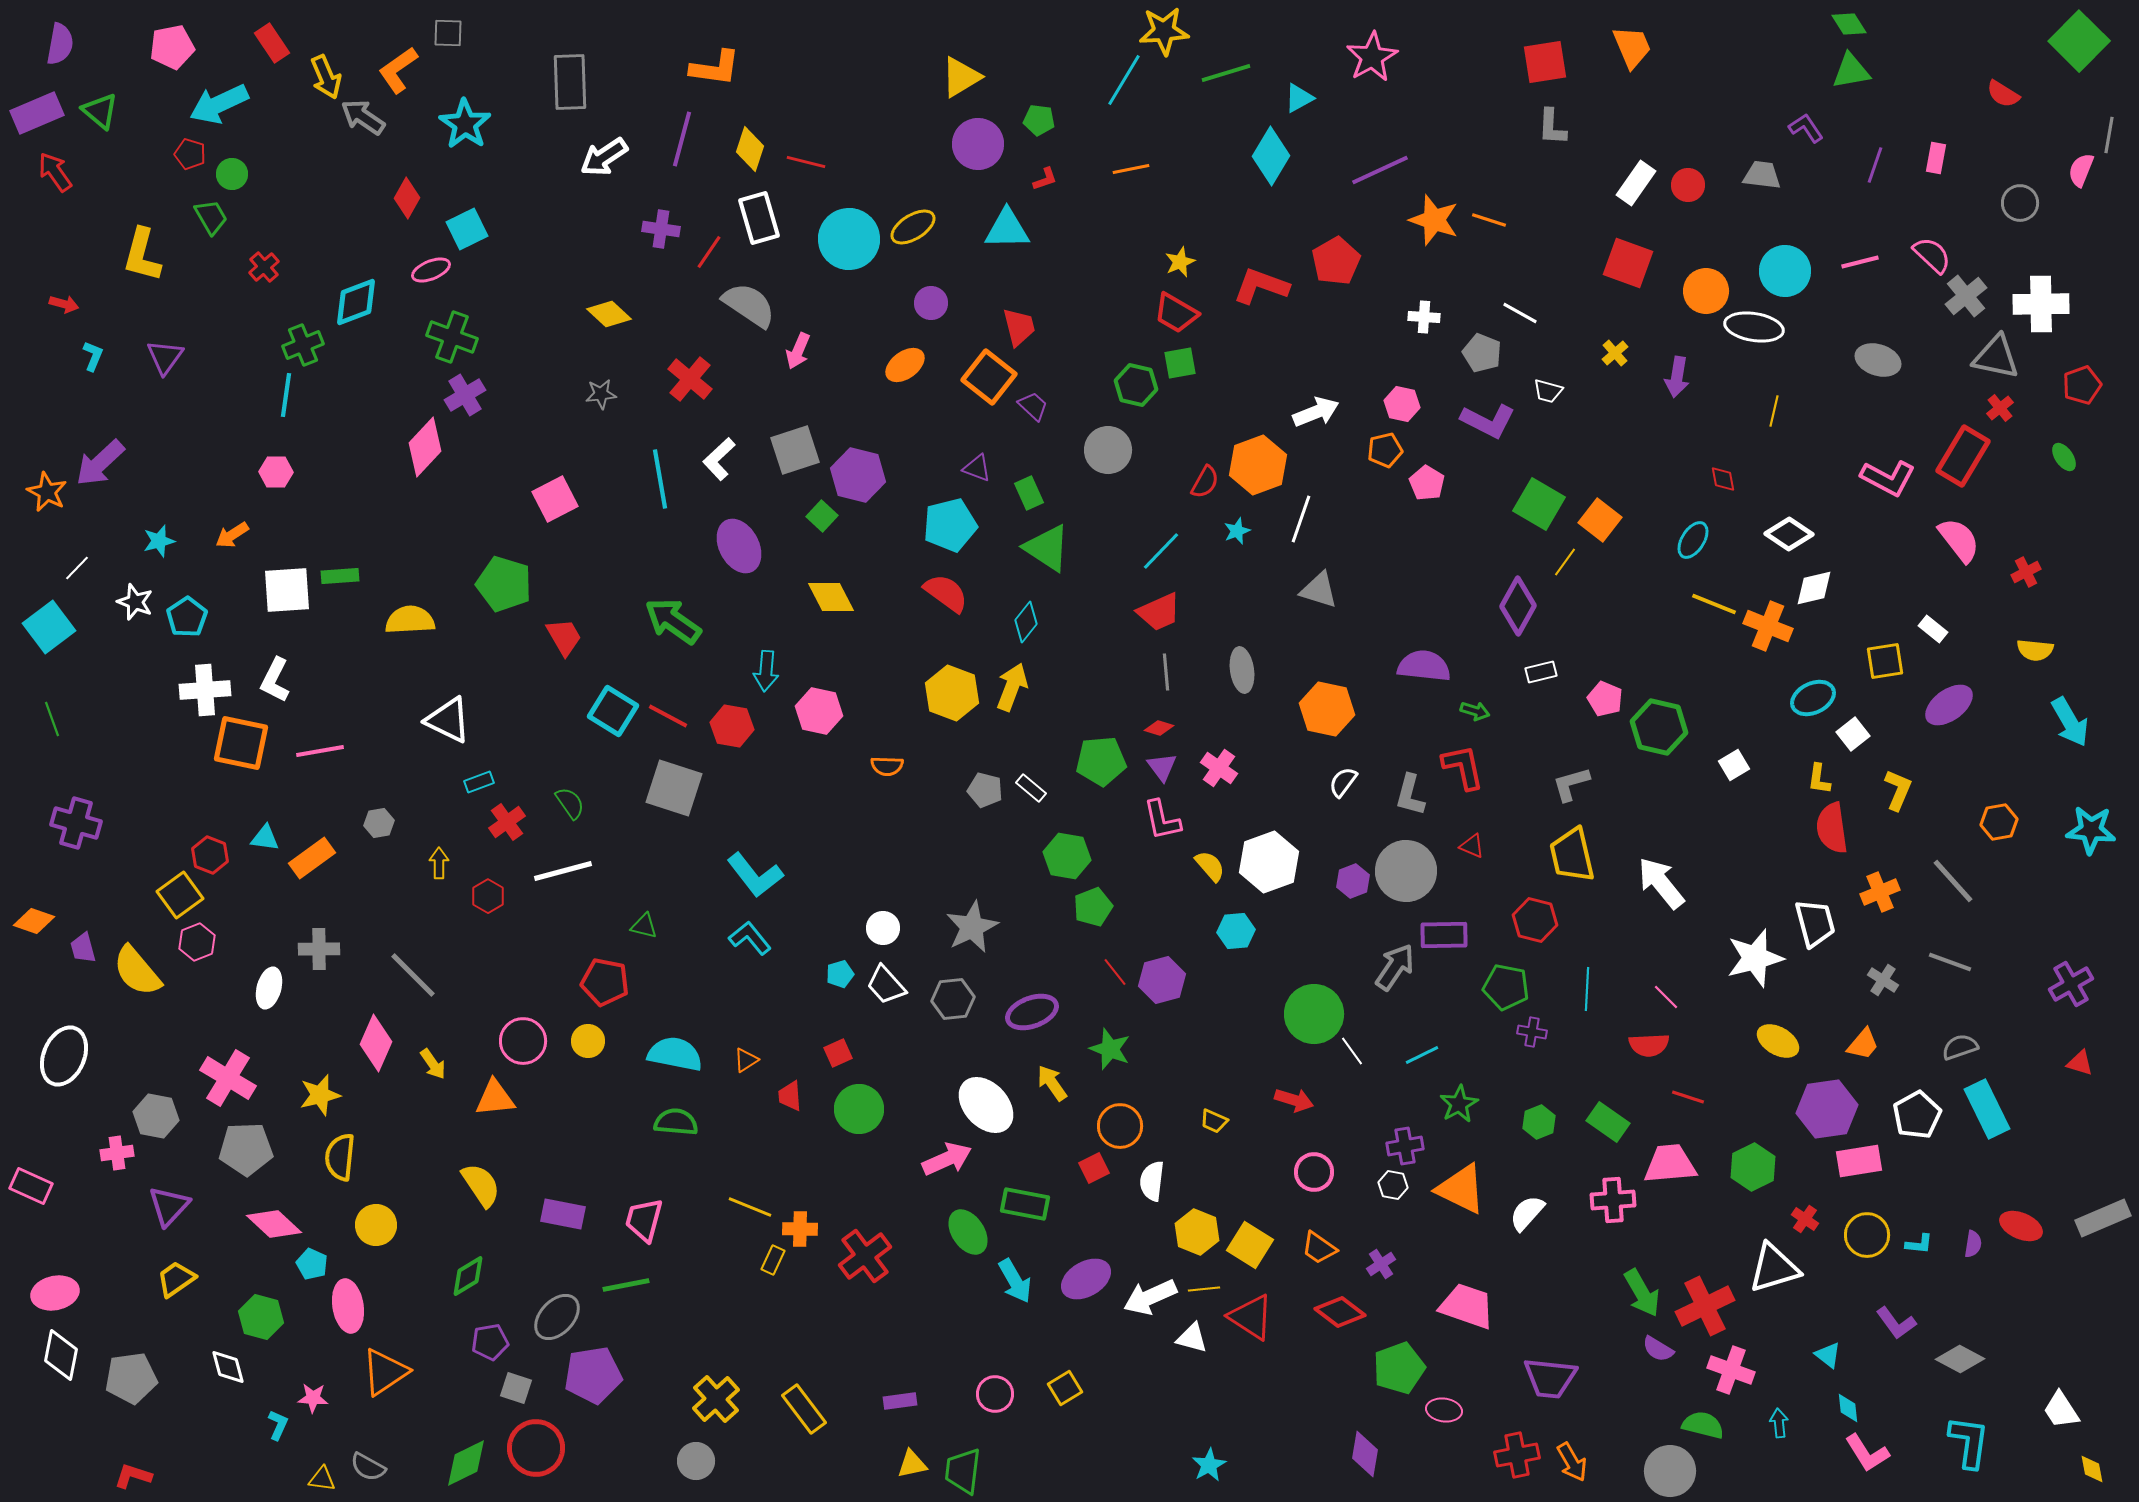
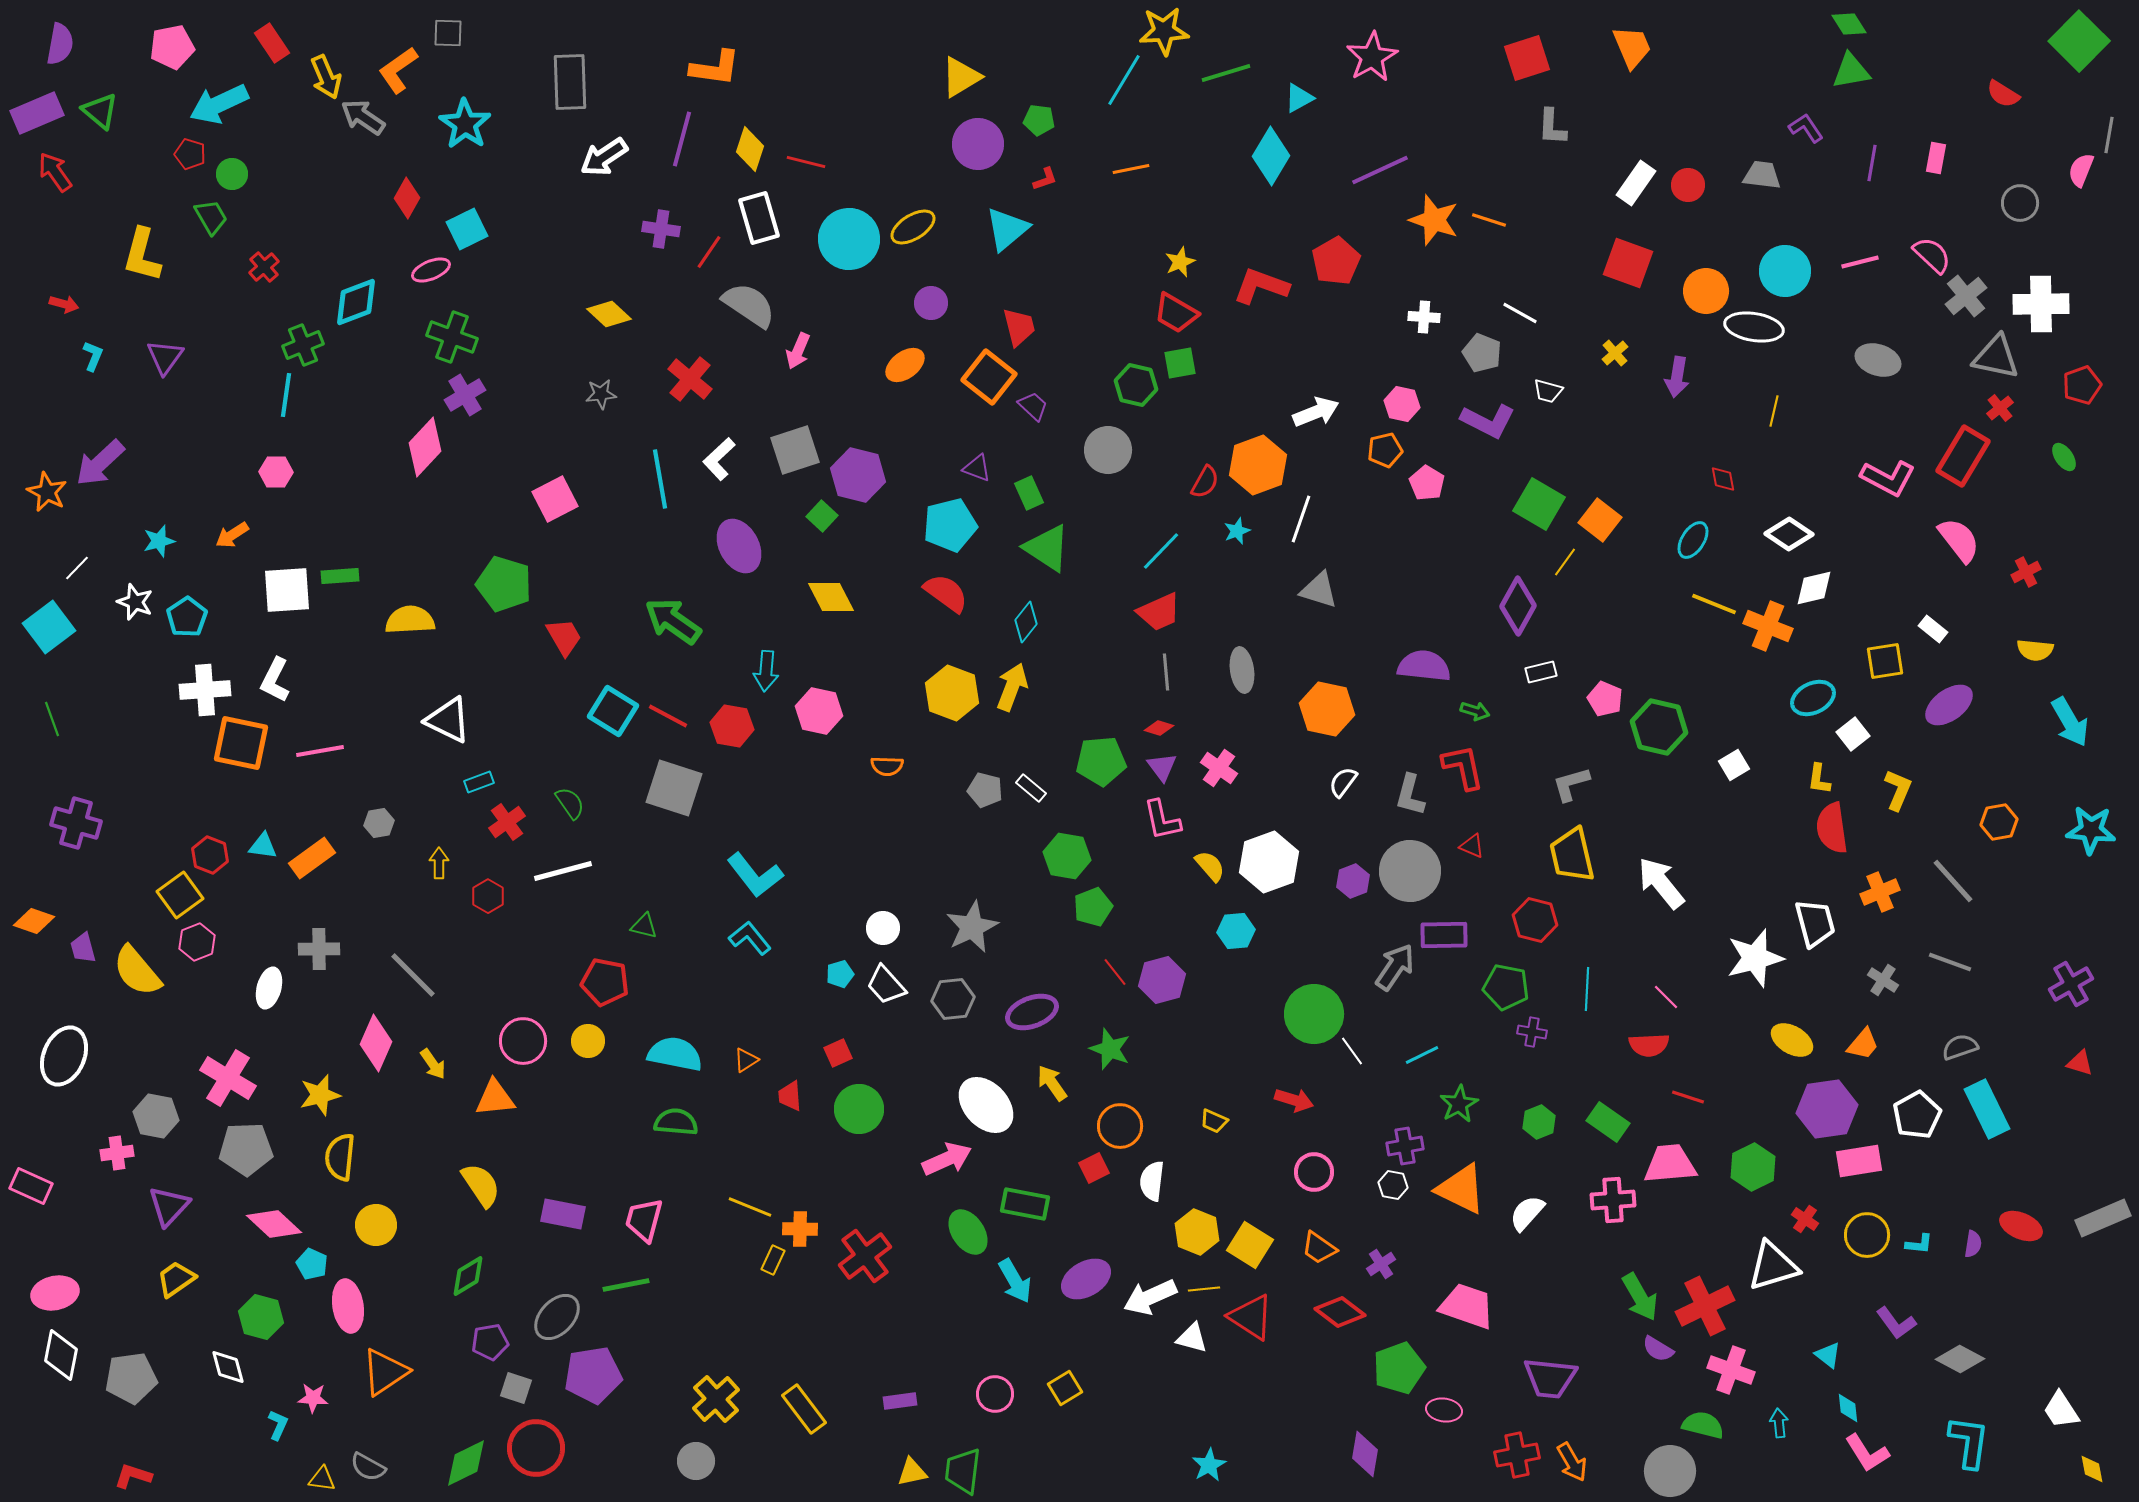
red square at (1545, 62): moved 18 px left, 4 px up; rotated 9 degrees counterclockwise
purple line at (1875, 165): moved 3 px left, 2 px up; rotated 9 degrees counterclockwise
cyan triangle at (1007, 229): rotated 39 degrees counterclockwise
cyan triangle at (265, 838): moved 2 px left, 8 px down
gray circle at (1406, 871): moved 4 px right
yellow ellipse at (1778, 1041): moved 14 px right, 1 px up
white triangle at (1774, 1268): moved 1 px left, 2 px up
green arrow at (1642, 1293): moved 2 px left, 4 px down
yellow triangle at (912, 1464): moved 8 px down
